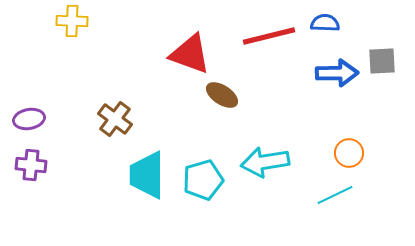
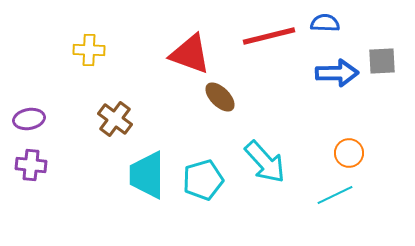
yellow cross: moved 17 px right, 29 px down
brown ellipse: moved 2 px left, 2 px down; rotated 12 degrees clockwise
cyan arrow: rotated 123 degrees counterclockwise
